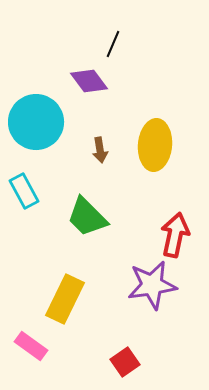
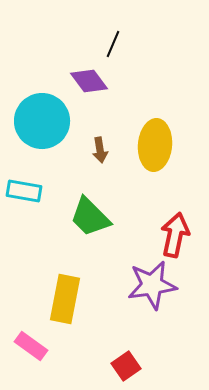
cyan circle: moved 6 px right, 1 px up
cyan rectangle: rotated 52 degrees counterclockwise
green trapezoid: moved 3 px right
yellow rectangle: rotated 15 degrees counterclockwise
red square: moved 1 px right, 4 px down
